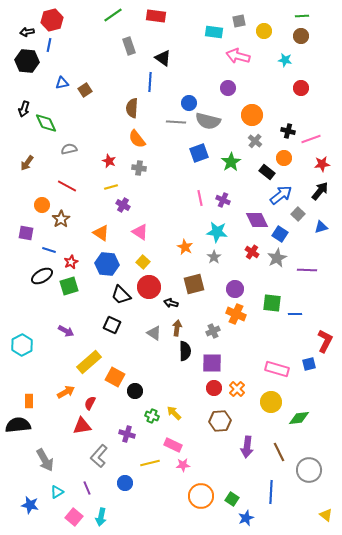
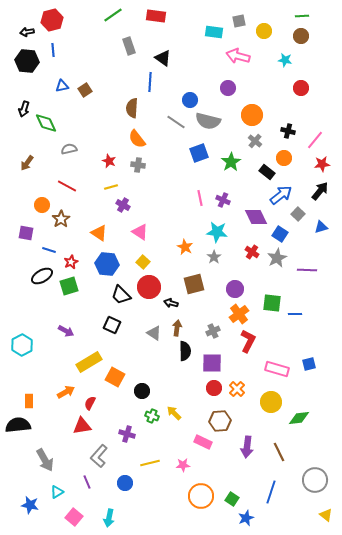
blue line at (49, 45): moved 4 px right, 5 px down; rotated 16 degrees counterclockwise
blue triangle at (62, 83): moved 3 px down
blue circle at (189, 103): moved 1 px right, 3 px up
gray line at (176, 122): rotated 30 degrees clockwise
pink line at (311, 139): moved 4 px right, 1 px down; rotated 30 degrees counterclockwise
gray cross at (139, 168): moved 1 px left, 3 px up
purple diamond at (257, 220): moved 1 px left, 3 px up
orange triangle at (101, 233): moved 2 px left
orange cross at (236, 314): moved 3 px right; rotated 30 degrees clockwise
red L-shape at (325, 341): moved 77 px left
yellow rectangle at (89, 362): rotated 10 degrees clockwise
black circle at (135, 391): moved 7 px right
pink rectangle at (173, 445): moved 30 px right, 3 px up
gray circle at (309, 470): moved 6 px right, 10 px down
purple line at (87, 488): moved 6 px up
blue line at (271, 492): rotated 15 degrees clockwise
cyan arrow at (101, 517): moved 8 px right, 1 px down
